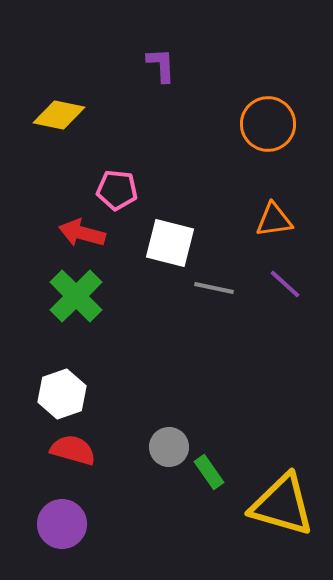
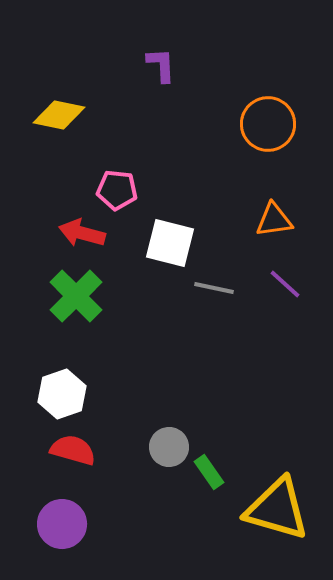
yellow triangle: moved 5 px left, 4 px down
